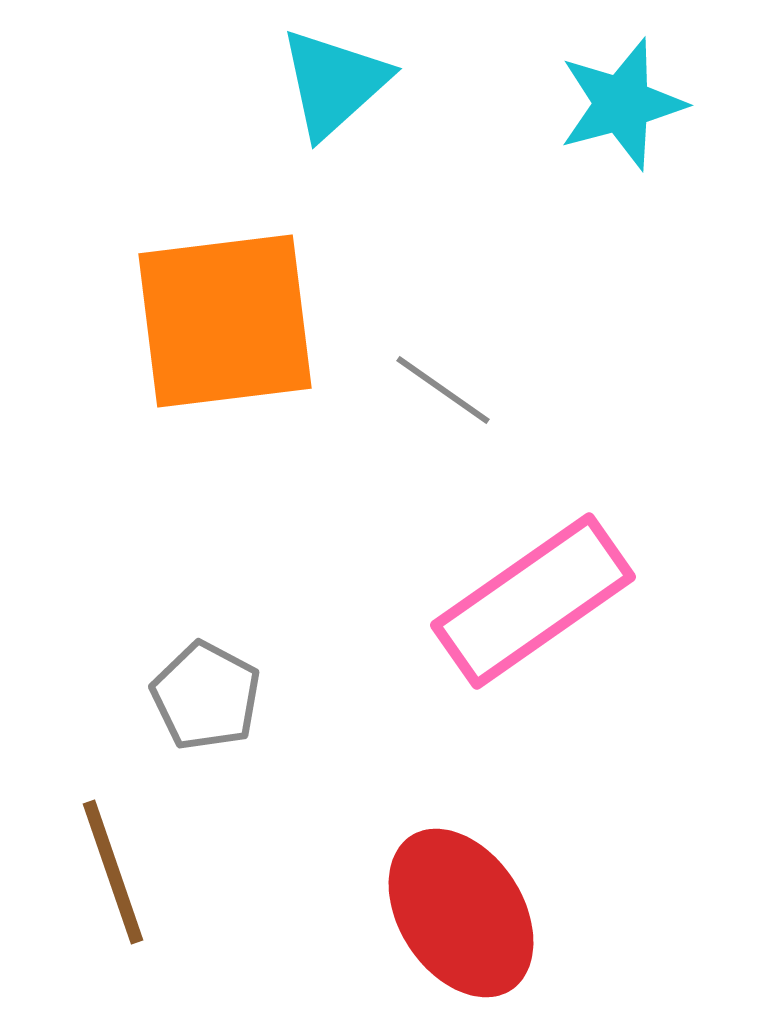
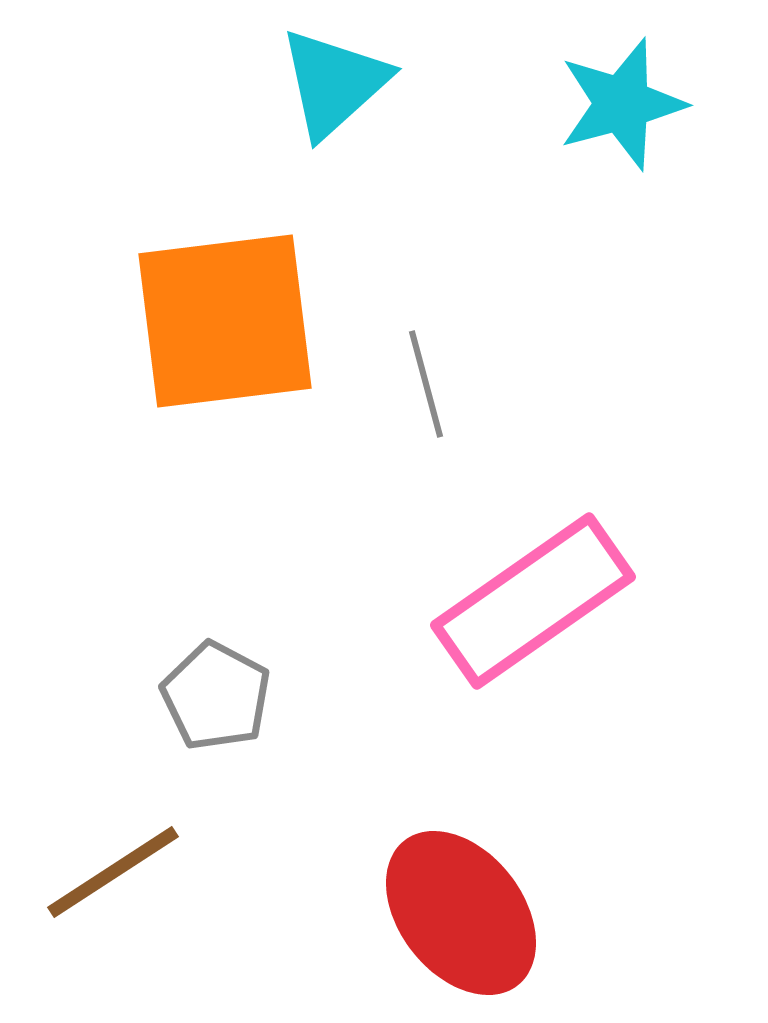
gray line: moved 17 px left, 6 px up; rotated 40 degrees clockwise
gray pentagon: moved 10 px right
brown line: rotated 76 degrees clockwise
red ellipse: rotated 5 degrees counterclockwise
